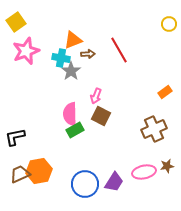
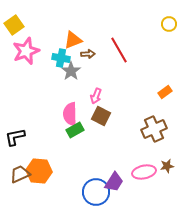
yellow square: moved 2 px left, 3 px down
orange hexagon: rotated 15 degrees clockwise
blue circle: moved 11 px right, 8 px down
